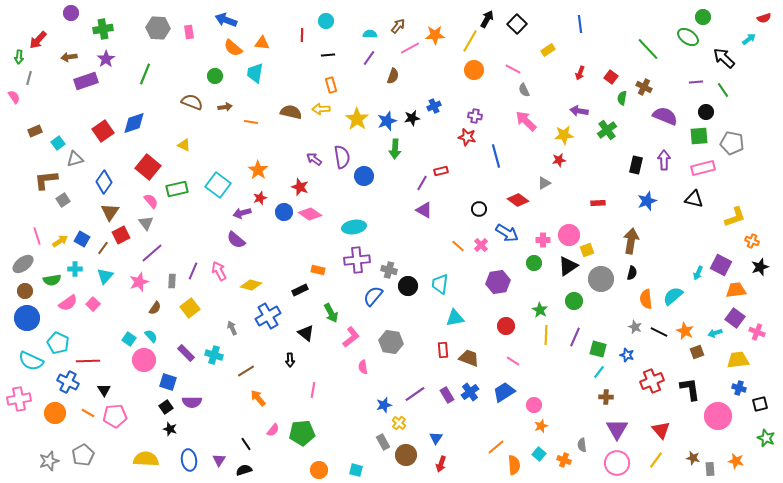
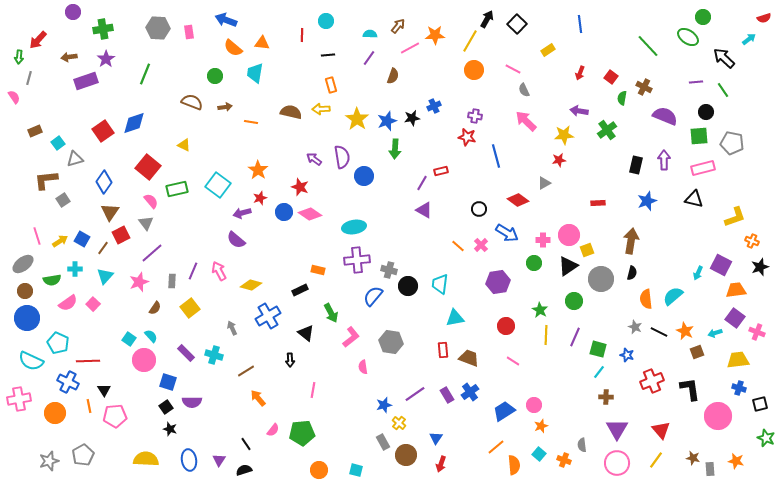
purple circle at (71, 13): moved 2 px right, 1 px up
green line at (648, 49): moved 3 px up
blue trapezoid at (504, 392): moved 19 px down
orange line at (88, 413): moved 1 px right, 7 px up; rotated 48 degrees clockwise
